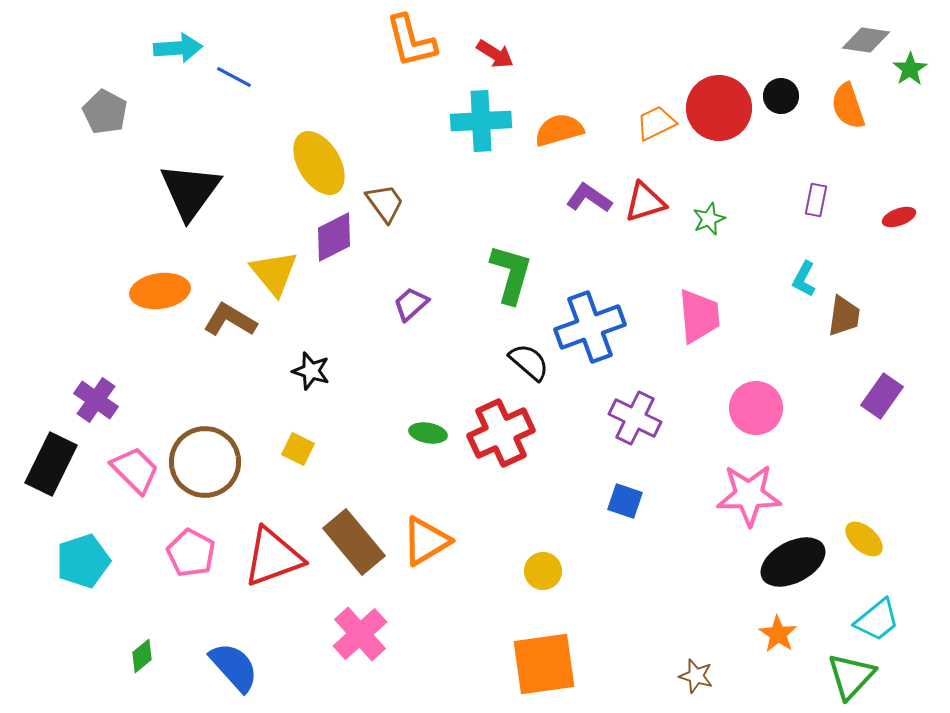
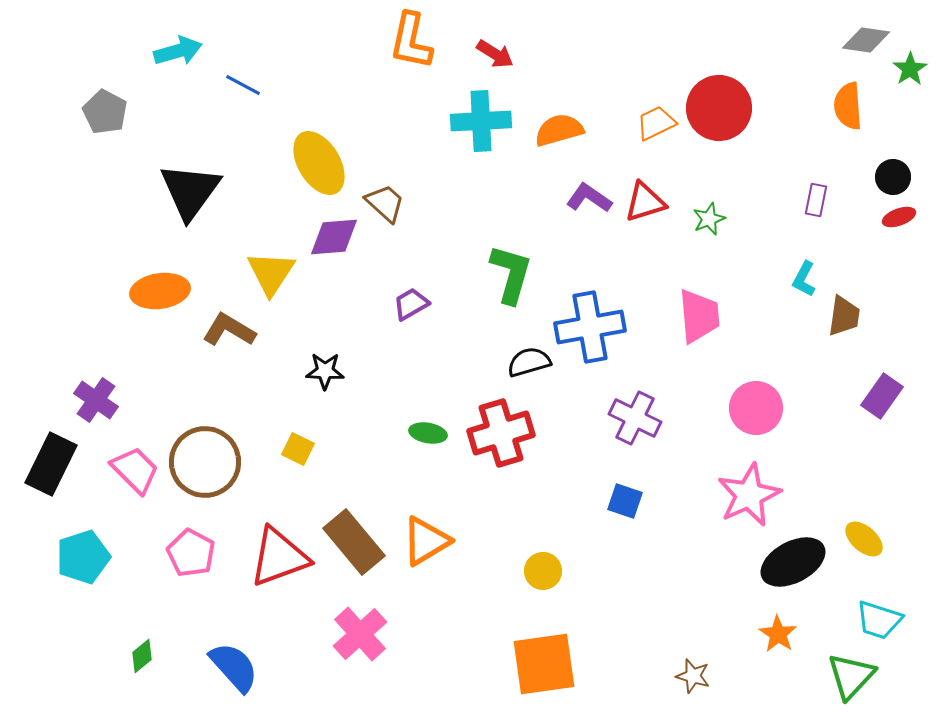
orange L-shape at (411, 41): rotated 26 degrees clockwise
cyan arrow at (178, 48): moved 3 px down; rotated 12 degrees counterclockwise
blue line at (234, 77): moved 9 px right, 8 px down
black circle at (781, 96): moved 112 px right, 81 px down
orange semicircle at (848, 106): rotated 15 degrees clockwise
brown trapezoid at (385, 203): rotated 12 degrees counterclockwise
purple diamond at (334, 237): rotated 22 degrees clockwise
yellow triangle at (274, 273): moved 3 px left; rotated 12 degrees clockwise
purple trapezoid at (411, 304): rotated 12 degrees clockwise
brown L-shape at (230, 320): moved 1 px left, 10 px down
blue cross at (590, 327): rotated 10 degrees clockwise
black semicircle at (529, 362): rotated 57 degrees counterclockwise
black star at (311, 371): moved 14 px right; rotated 15 degrees counterclockwise
red cross at (501, 433): rotated 8 degrees clockwise
pink star at (749, 495): rotated 24 degrees counterclockwise
red triangle at (273, 557): moved 6 px right
cyan pentagon at (83, 561): moved 4 px up
cyan trapezoid at (877, 620): moved 2 px right; rotated 57 degrees clockwise
brown star at (696, 676): moved 3 px left
